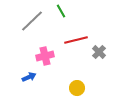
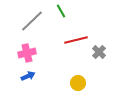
pink cross: moved 18 px left, 3 px up
blue arrow: moved 1 px left, 1 px up
yellow circle: moved 1 px right, 5 px up
